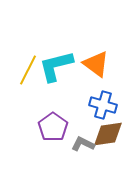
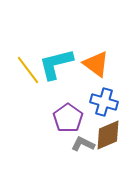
cyan L-shape: moved 2 px up
yellow line: rotated 64 degrees counterclockwise
blue cross: moved 1 px right, 3 px up
purple pentagon: moved 15 px right, 9 px up
brown diamond: moved 1 px down; rotated 16 degrees counterclockwise
